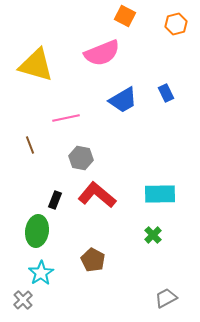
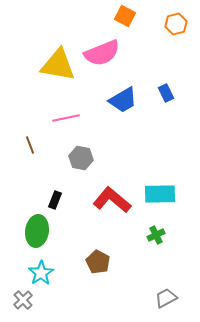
yellow triangle: moved 22 px right; rotated 6 degrees counterclockwise
red L-shape: moved 15 px right, 5 px down
green cross: moved 3 px right; rotated 18 degrees clockwise
brown pentagon: moved 5 px right, 2 px down
